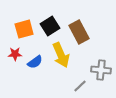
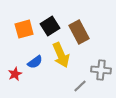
red star: moved 20 px down; rotated 24 degrees counterclockwise
